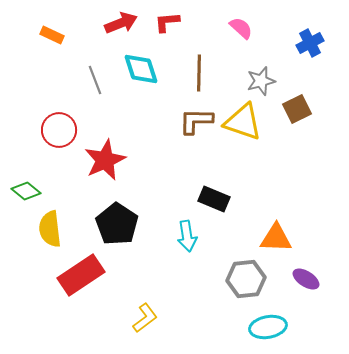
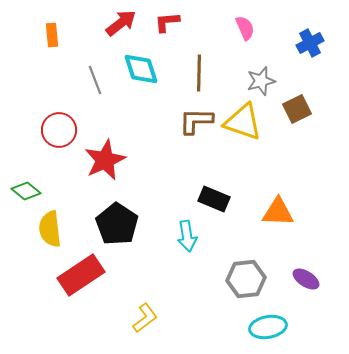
red arrow: rotated 16 degrees counterclockwise
pink semicircle: moved 4 px right; rotated 25 degrees clockwise
orange rectangle: rotated 60 degrees clockwise
orange triangle: moved 2 px right, 26 px up
